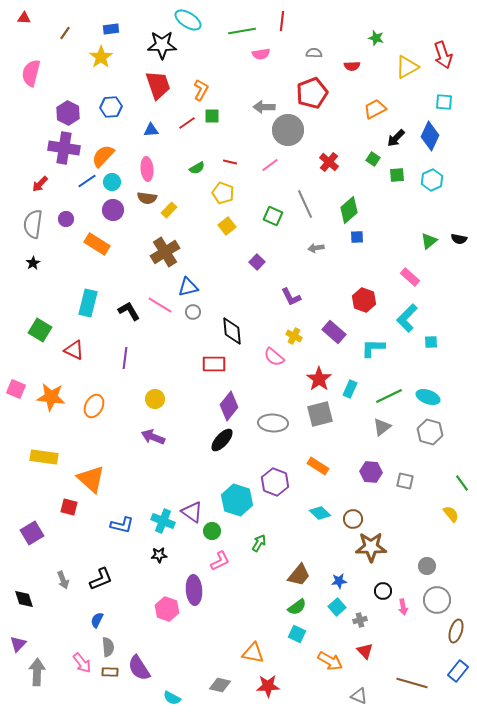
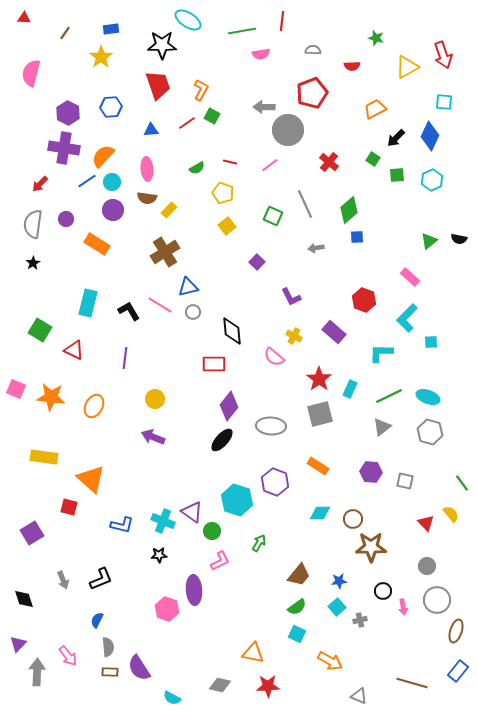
gray semicircle at (314, 53): moved 1 px left, 3 px up
green square at (212, 116): rotated 28 degrees clockwise
cyan L-shape at (373, 348): moved 8 px right, 5 px down
gray ellipse at (273, 423): moved 2 px left, 3 px down
cyan diamond at (320, 513): rotated 45 degrees counterclockwise
red triangle at (365, 651): moved 61 px right, 128 px up
pink arrow at (82, 663): moved 14 px left, 7 px up
